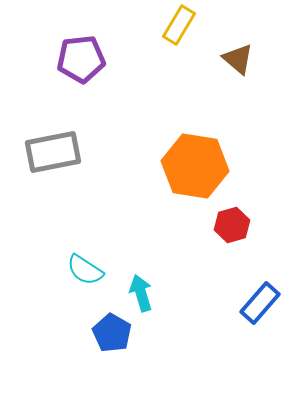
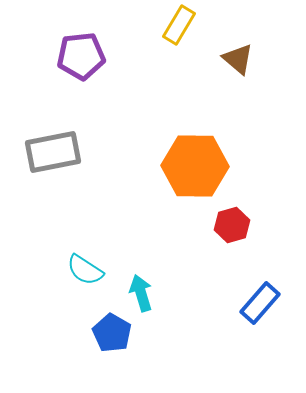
purple pentagon: moved 3 px up
orange hexagon: rotated 8 degrees counterclockwise
